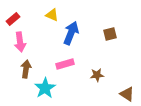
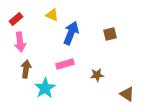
red rectangle: moved 3 px right
